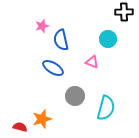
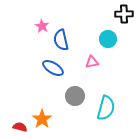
black cross: moved 2 px down
pink star: rotated 24 degrees counterclockwise
pink triangle: rotated 32 degrees counterclockwise
orange star: rotated 18 degrees counterclockwise
